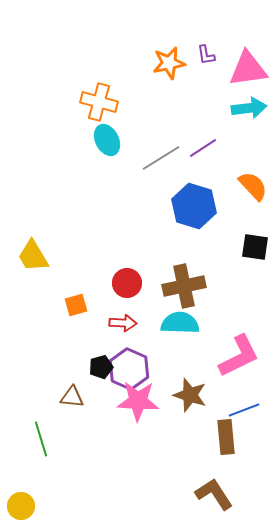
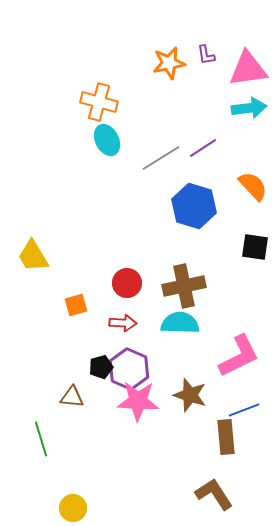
yellow circle: moved 52 px right, 2 px down
